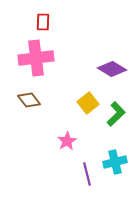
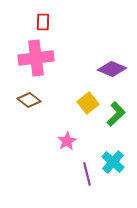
purple diamond: rotated 8 degrees counterclockwise
brown diamond: rotated 15 degrees counterclockwise
cyan cross: moved 2 px left; rotated 35 degrees counterclockwise
